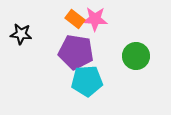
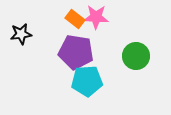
pink star: moved 1 px right, 2 px up
black star: rotated 15 degrees counterclockwise
